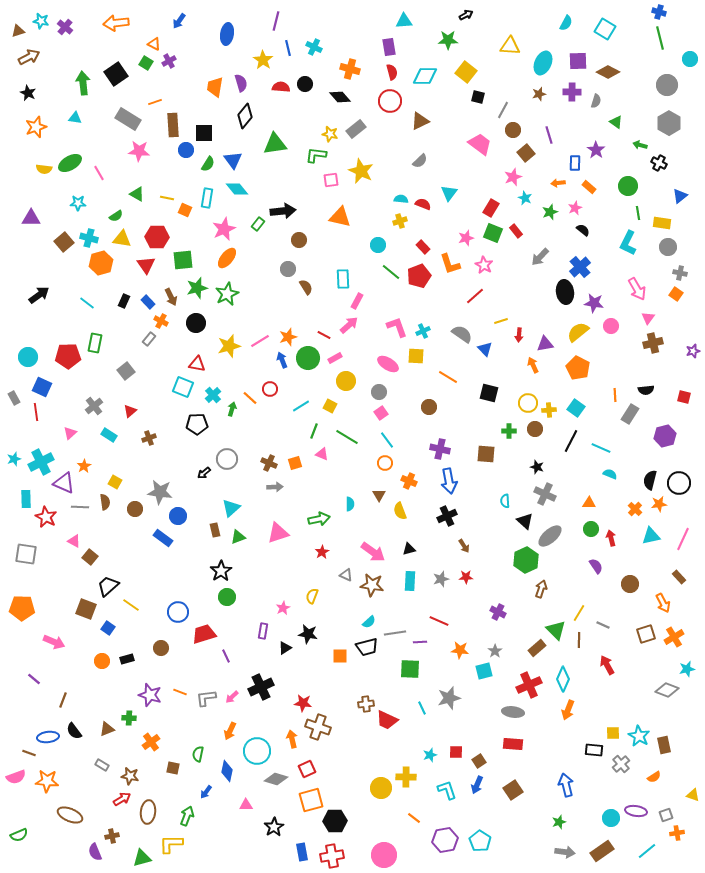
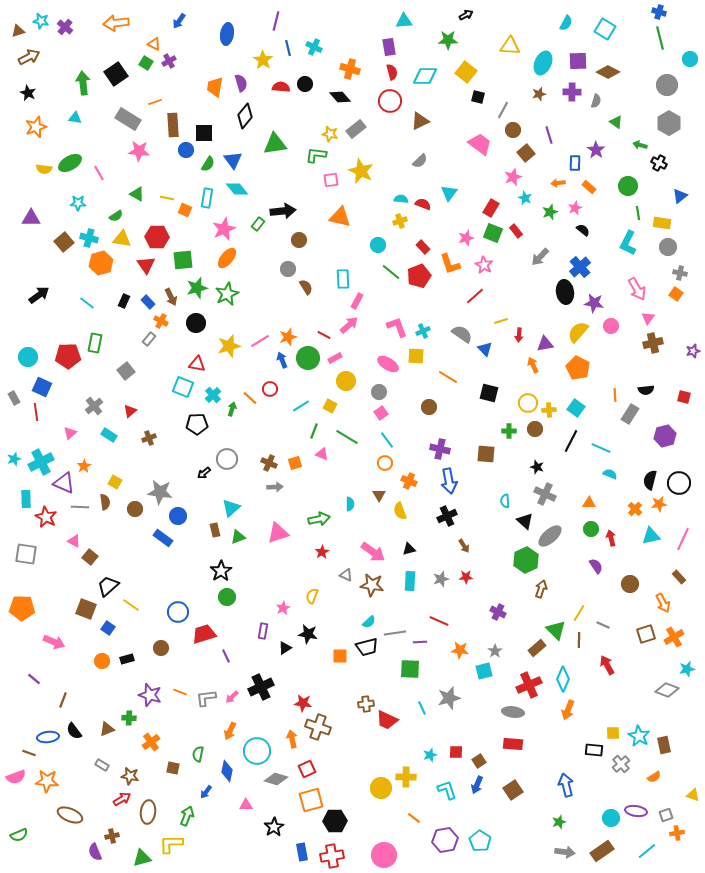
yellow semicircle at (578, 332): rotated 10 degrees counterclockwise
